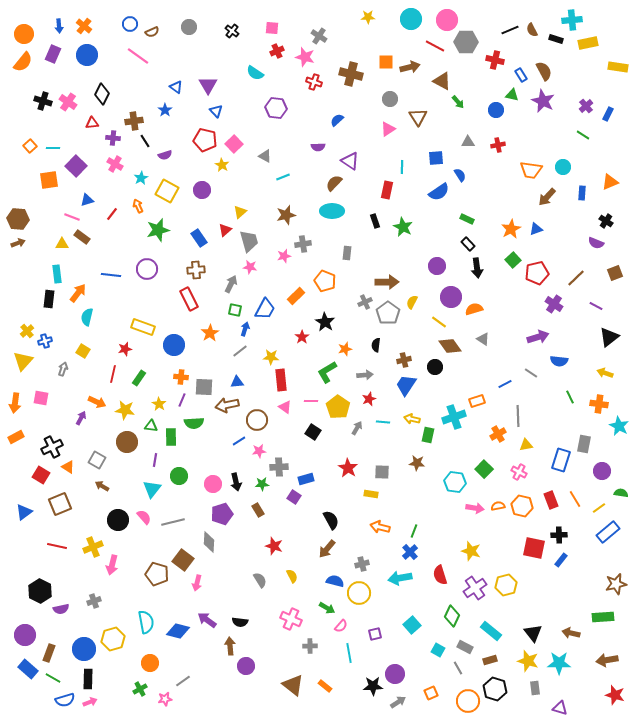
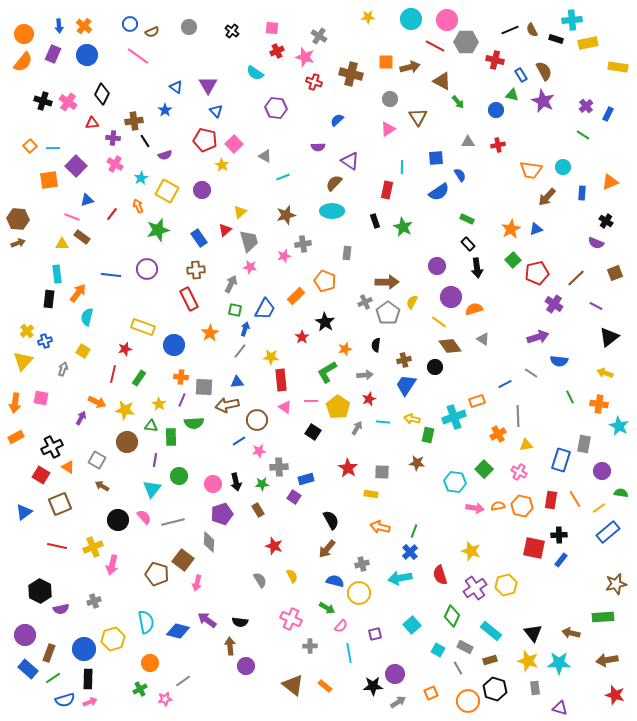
gray line at (240, 351): rotated 14 degrees counterclockwise
red rectangle at (551, 500): rotated 30 degrees clockwise
green line at (53, 678): rotated 63 degrees counterclockwise
